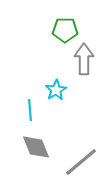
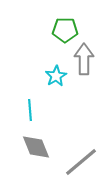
cyan star: moved 14 px up
